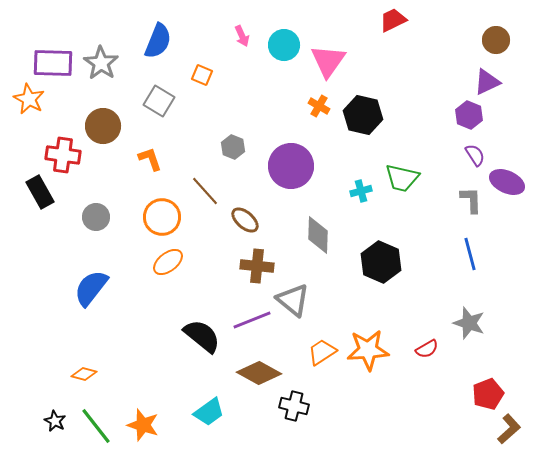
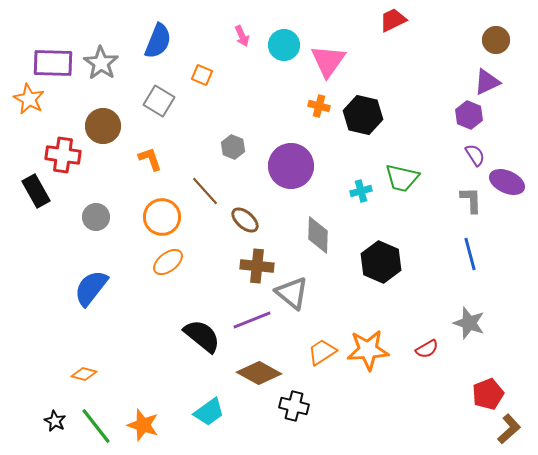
orange cross at (319, 106): rotated 15 degrees counterclockwise
black rectangle at (40, 192): moved 4 px left, 1 px up
gray triangle at (293, 300): moved 1 px left, 7 px up
